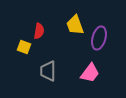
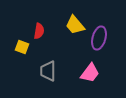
yellow trapezoid: rotated 20 degrees counterclockwise
yellow square: moved 2 px left
